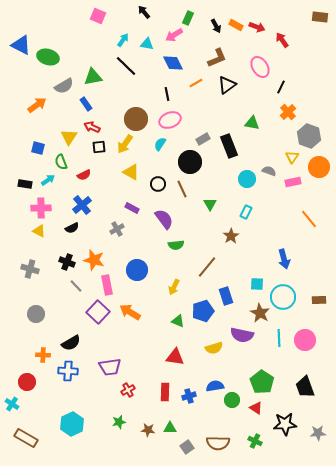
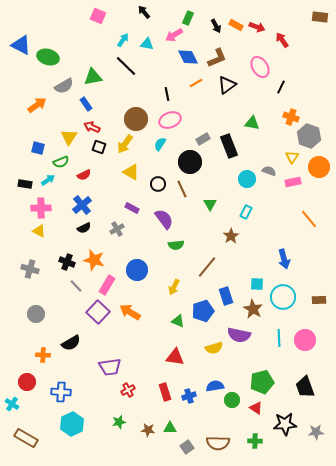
blue diamond at (173, 63): moved 15 px right, 6 px up
orange cross at (288, 112): moved 3 px right, 5 px down; rotated 28 degrees counterclockwise
black square at (99, 147): rotated 24 degrees clockwise
green semicircle at (61, 162): rotated 91 degrees counterclockwise
black semicircle at (72, 228): moved 12 px right
pink rectangle at (107, 285): rotated 42 degrees clockwise
brown star at (260, 313): moved 7 px left, 4 px up
purple semicircle at (242, 335): moved 3 px left
blue cross at (68, 371): moved 7 px left, 21 px down
green pentagon at (262, 382): rotated 25 degrees clockwise
red rectangle at (165, 392): rotated 18 degrees counterclockwise
gray star at (318, 433): moved 2 px left, 1 px up
green cross at (255, 441): rotated 24 degrees counterclockwise
